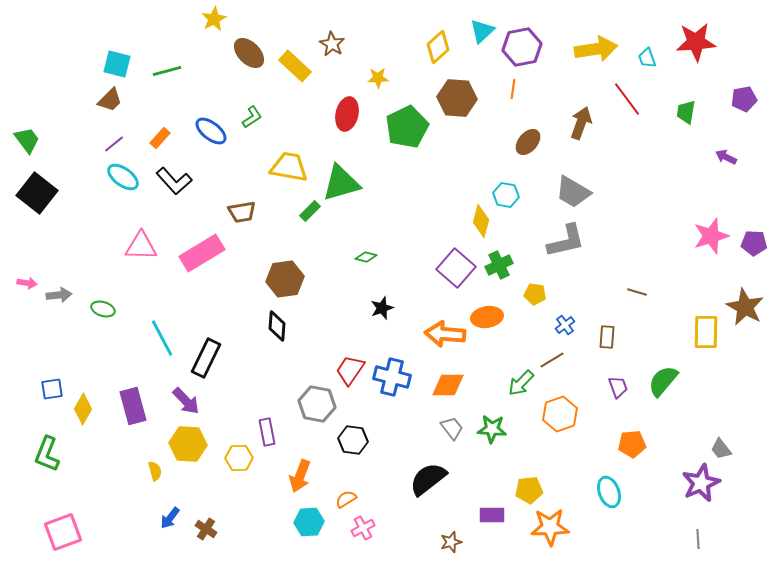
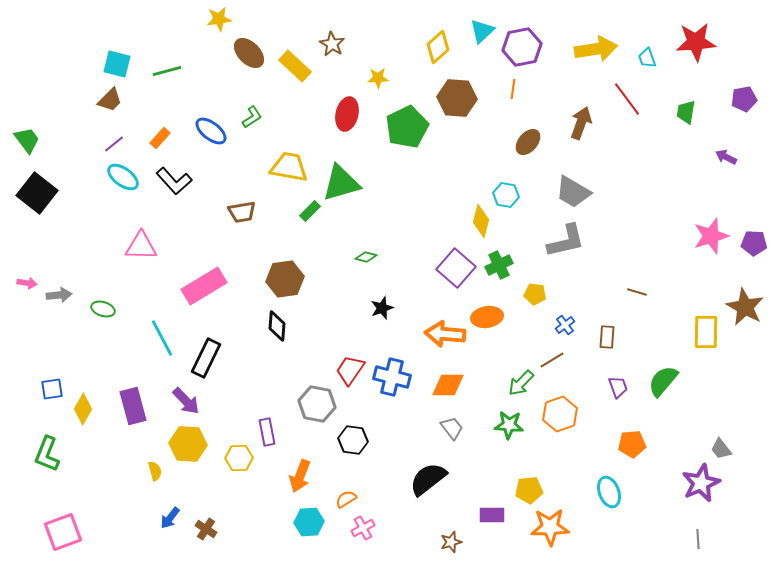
yellow star at (214, 19): moved 5 px right; rotated 20 degrees clockwise
pink rectangle at (202, 253): moved 2 px right, 33 px down
green star at (492, 429): moved 17 px right, 4 px up
